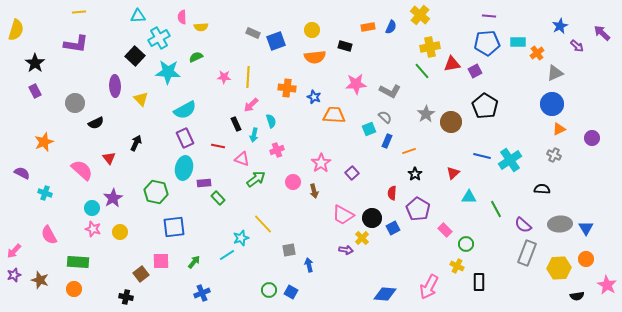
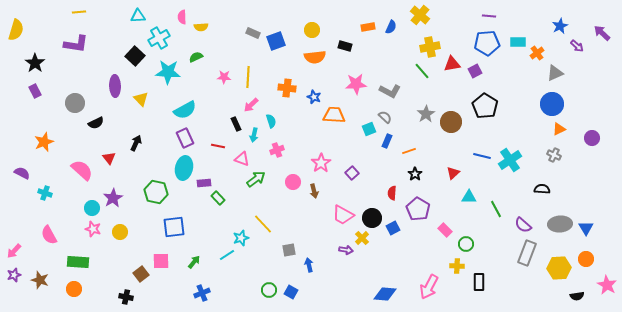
yellow cross at (457, 266): rotated 24 degrees counterclockwise
